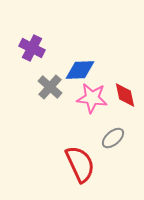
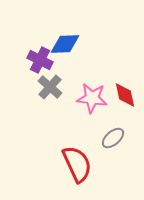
purple cross: moved 8 px right, 12 px down
blue diamond: moved 15 px left, 26 px up
red semicircle: moved 3 px left
